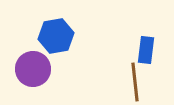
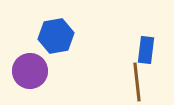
purple circle: moved 3 px left, 2 px down
brown line: moved 2 px right
